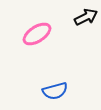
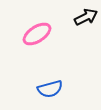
blue semicircle: moved 5 px left, 2 px up
